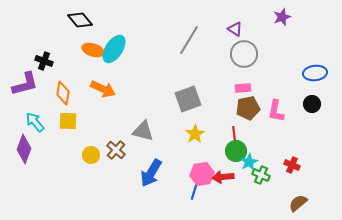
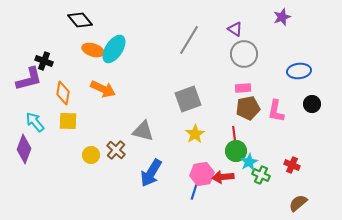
blue ellipse: moved 16 px left, 2 px up
purple L-shape: moved 4 px right, 5 px up
